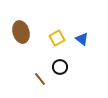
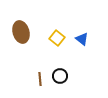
yellow square: rotated 21 degrees counterclockwise
black circle: moved 9 px down
brown line: rotated 32 degrees clockwise
